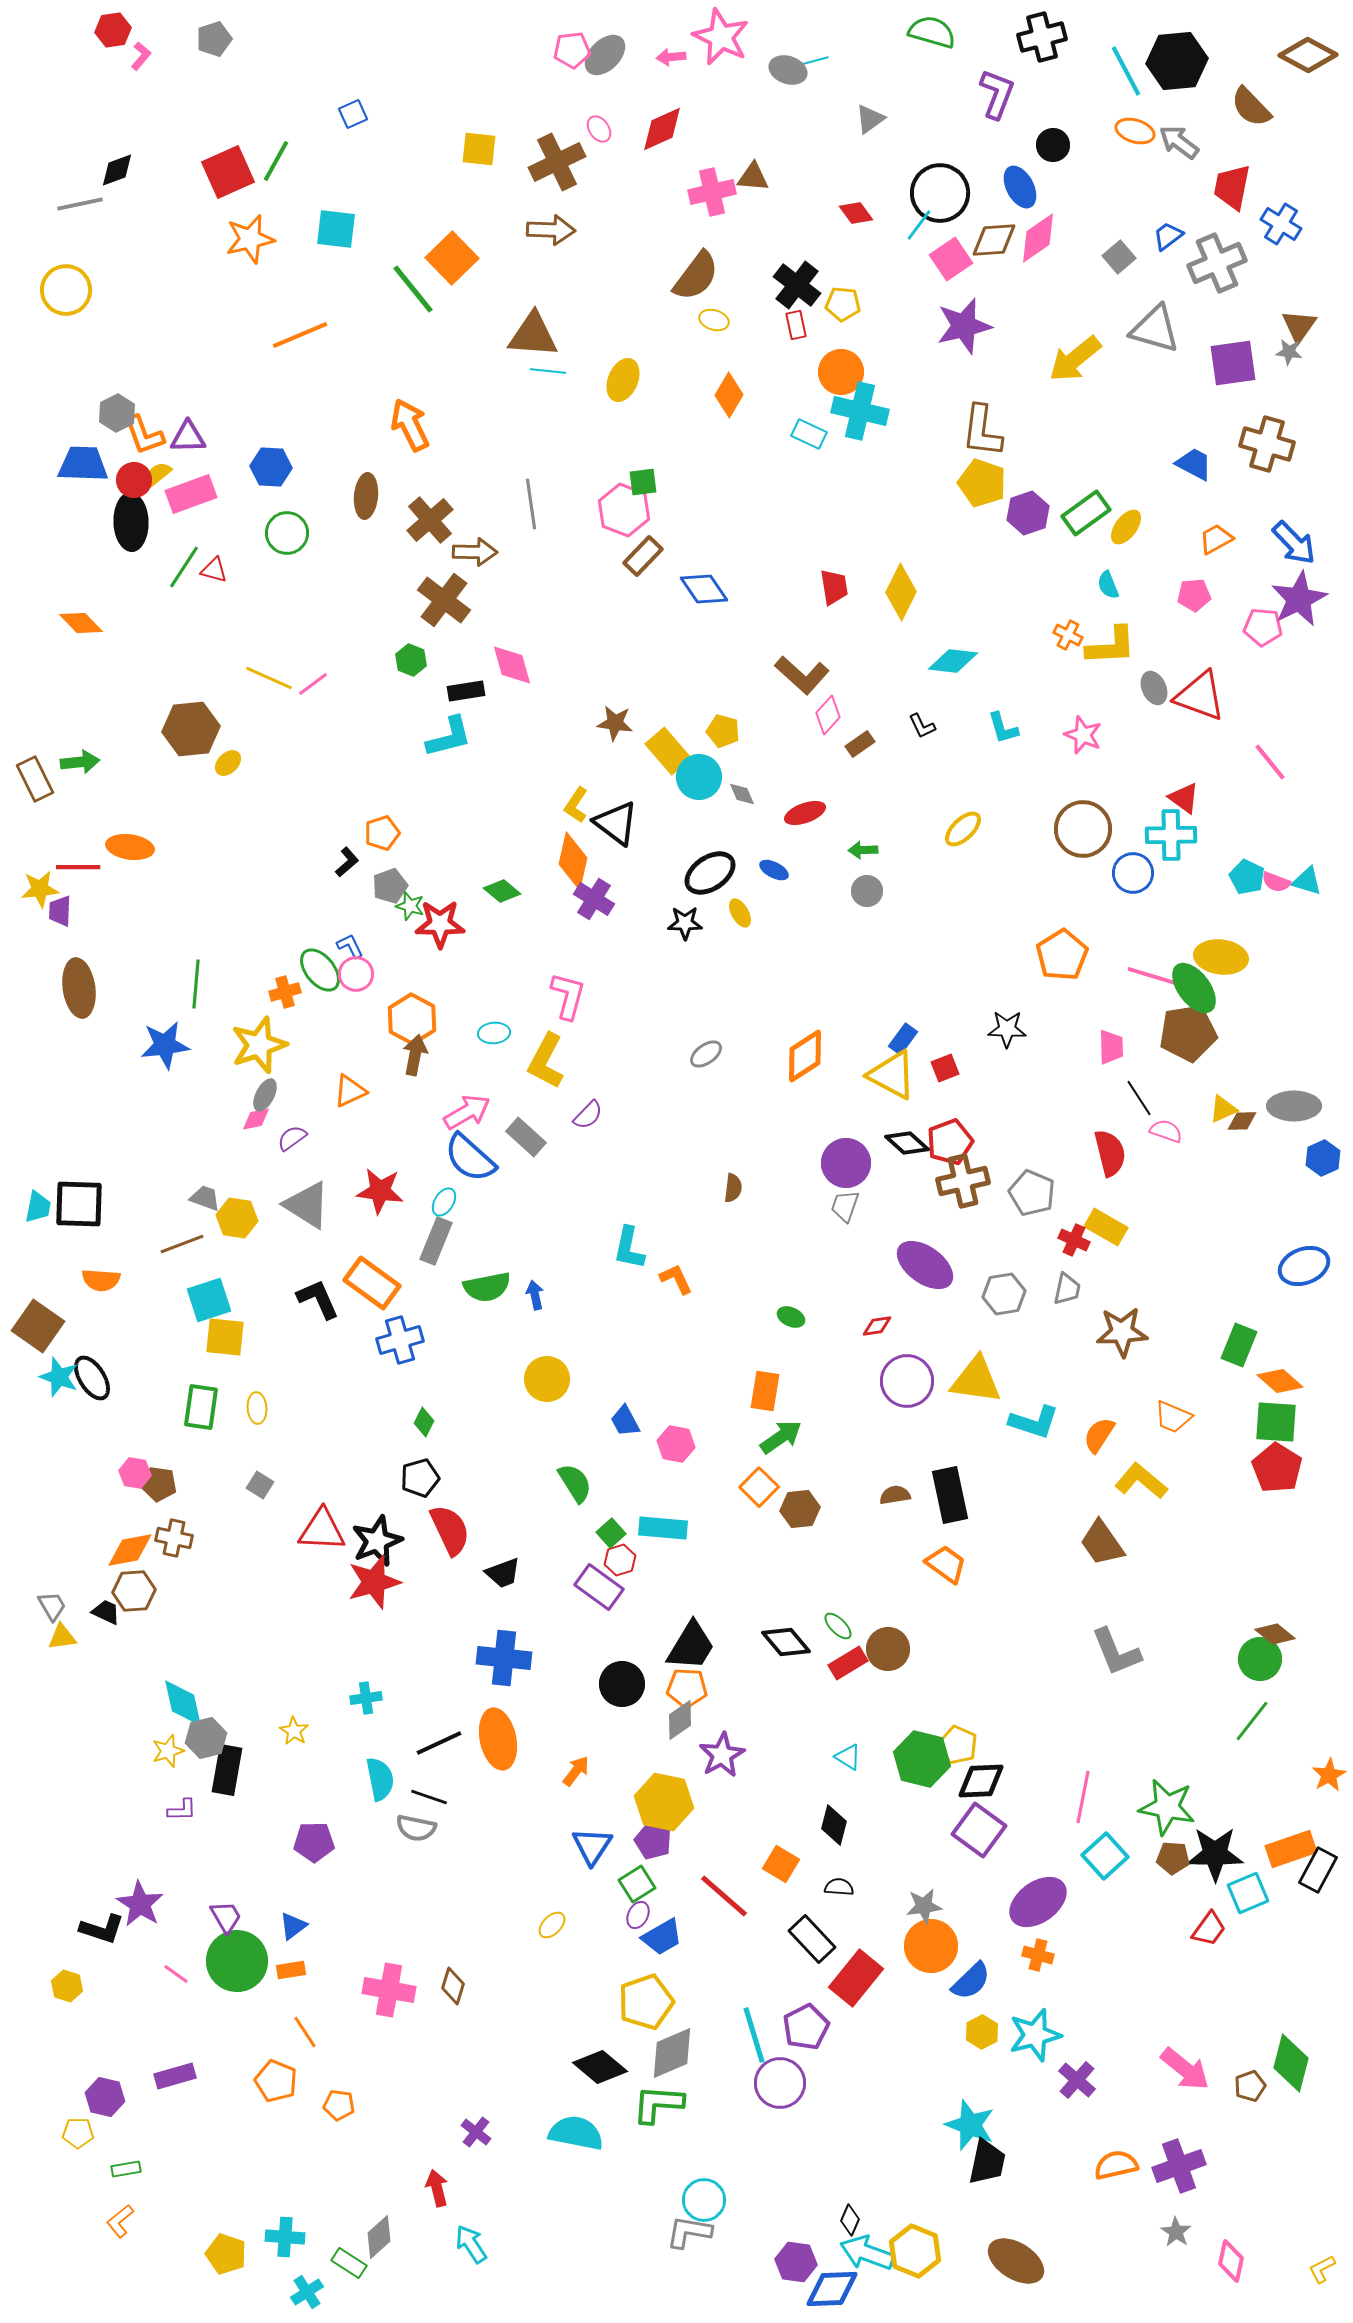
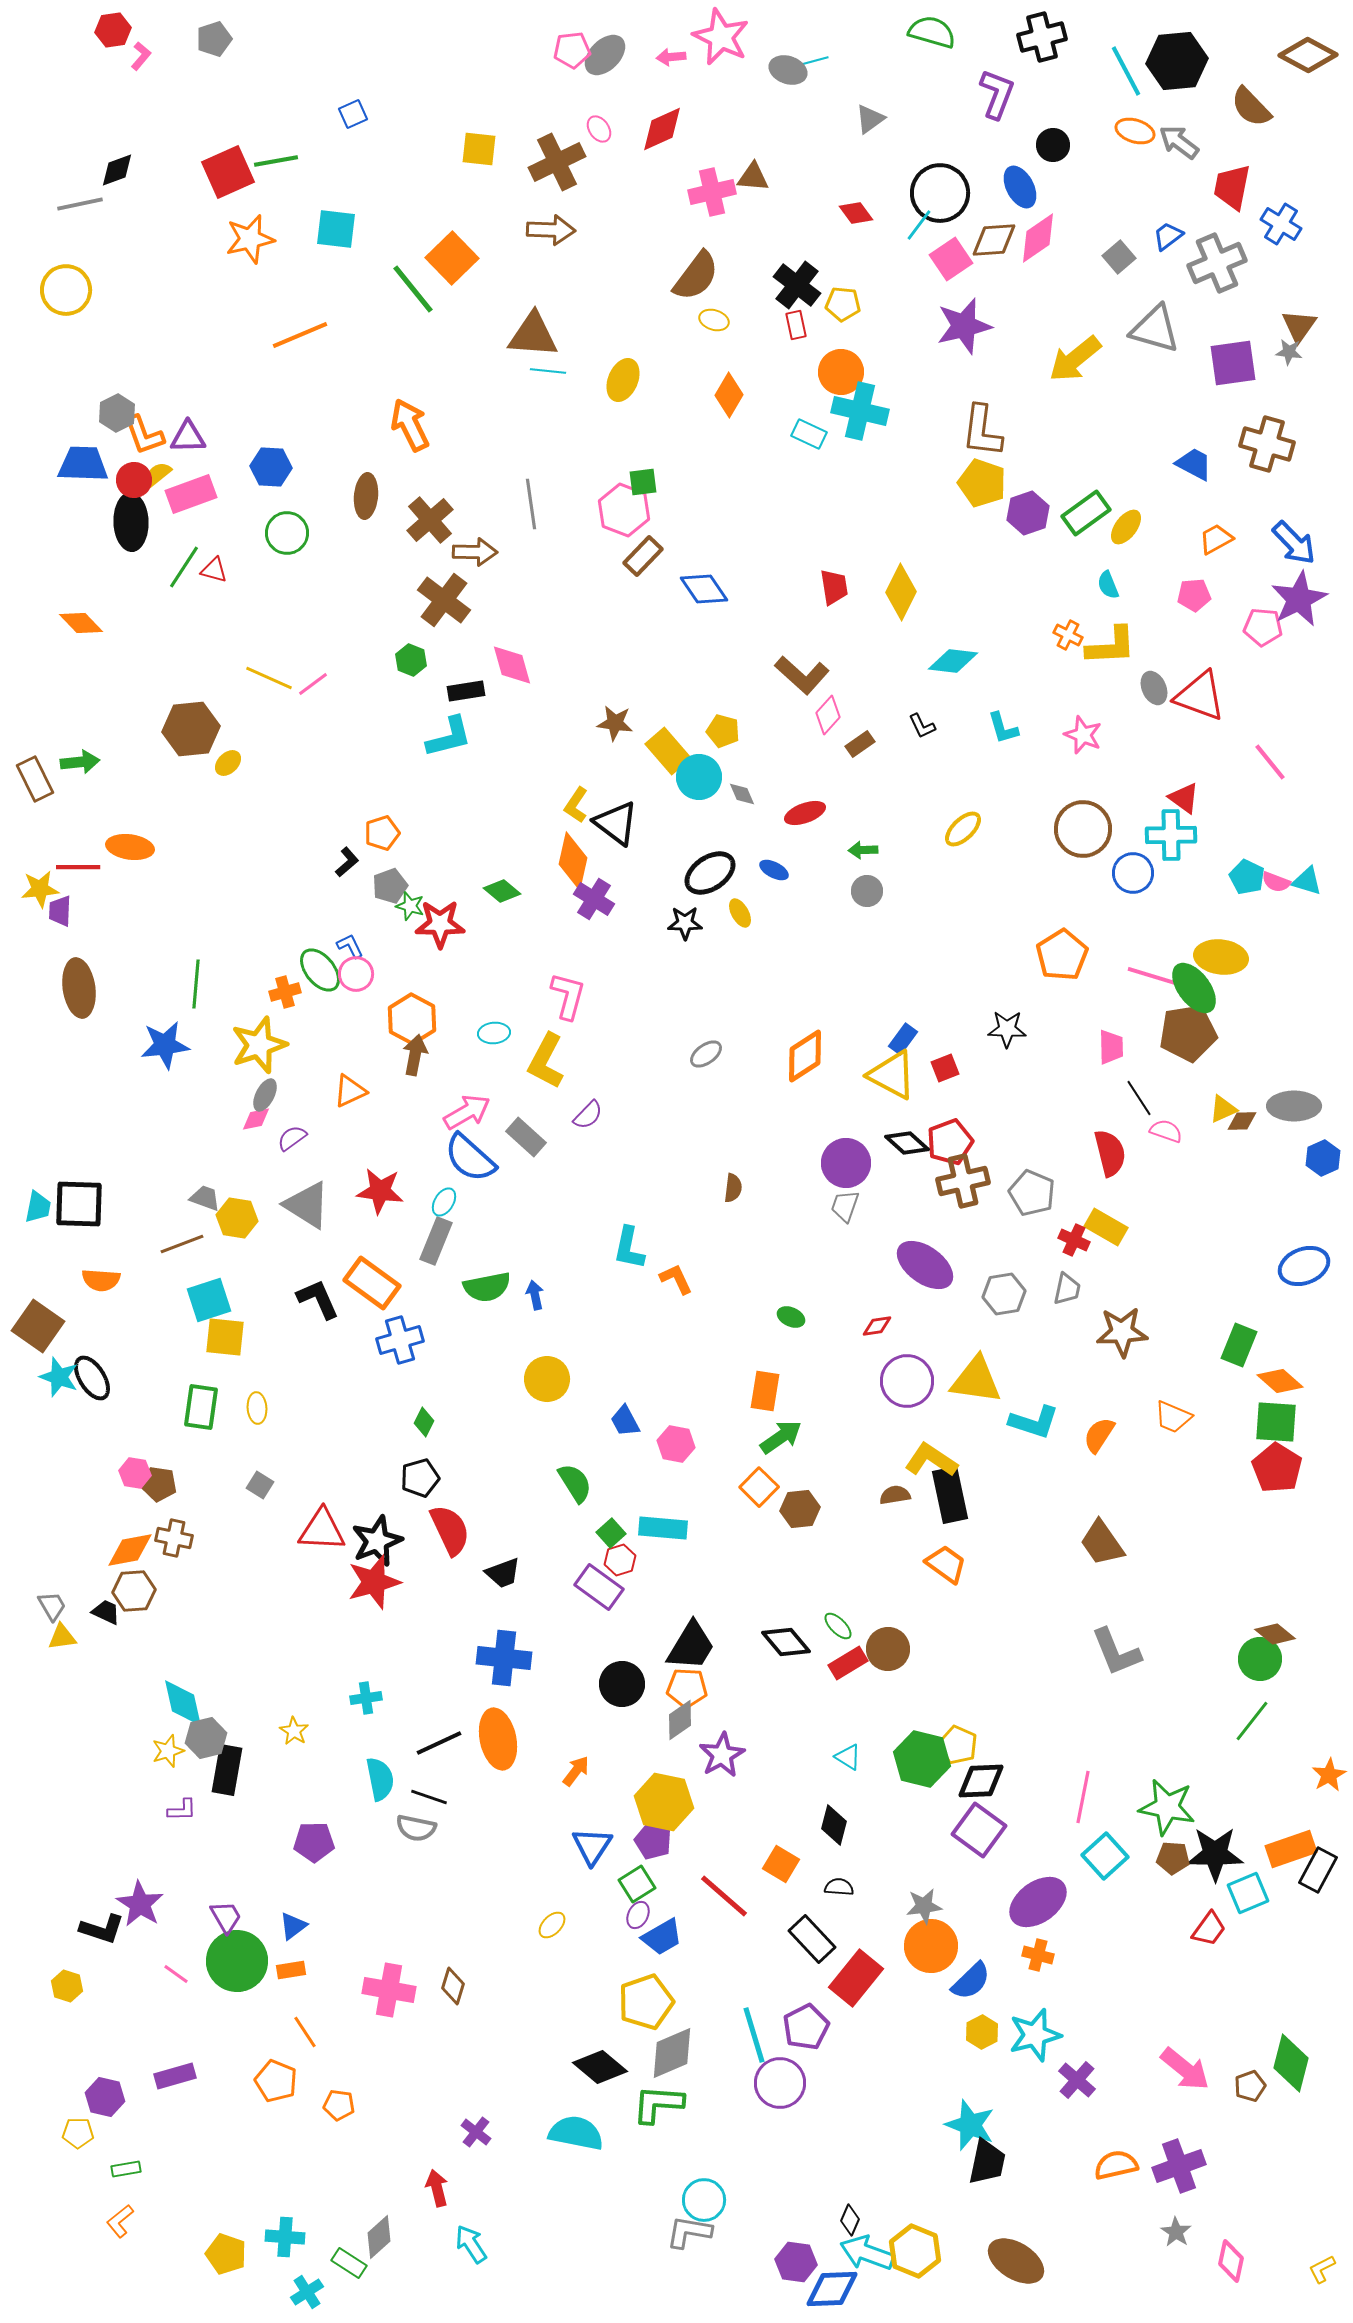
green line at (276, 161): rotated 51 degrees clockwise
yellow L-shape at (1141, 1481): moved 210 px left, 21 px up; rotated 6 degrees counterclockwise
